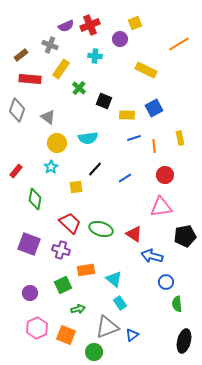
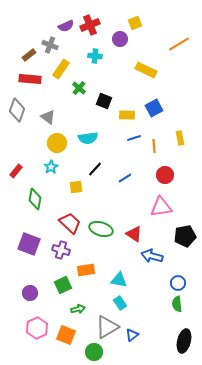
brown rectangle at (21, 55): moved 8 px right
cyan triangle at (114, 279): moved 5 px right, 1 px down; rotated 30 degrees counterclockwise
blue circle at (166, 282): moved 12 px right, 1 px down
gray triangle at (107, 327): rotated 10 degrees counterclockwise
